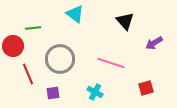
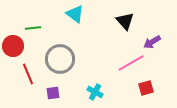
purple arrow: moved 2 px left, 1 px up
pink line: moved 20 px right; rotated 48 degrees counterclockwise
